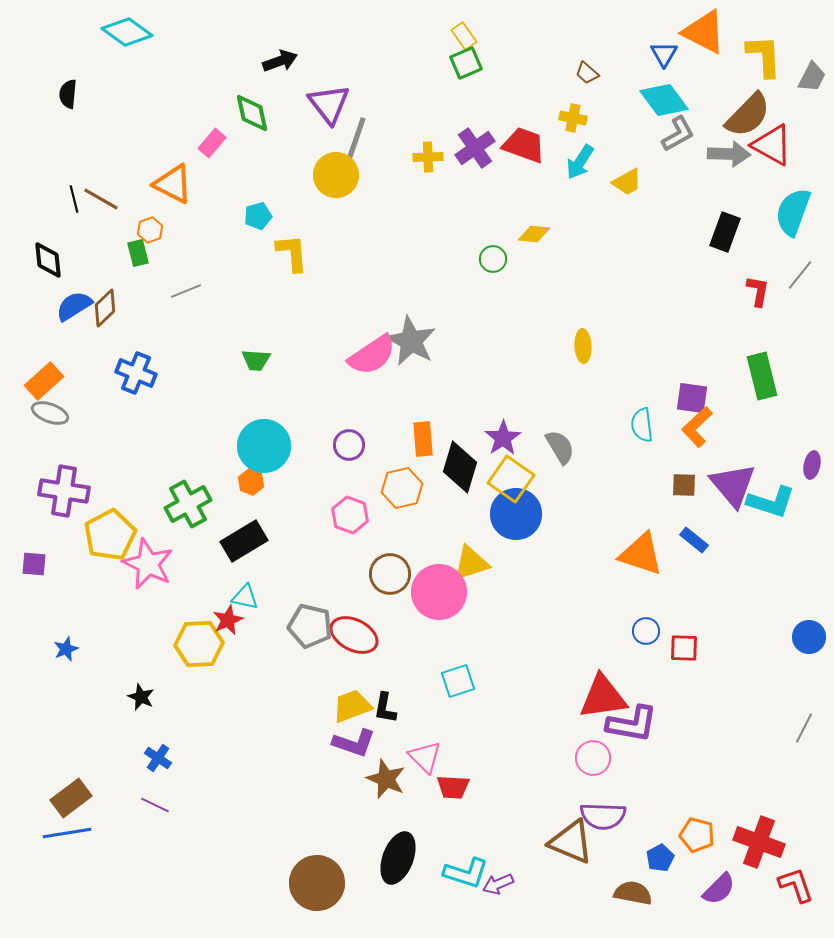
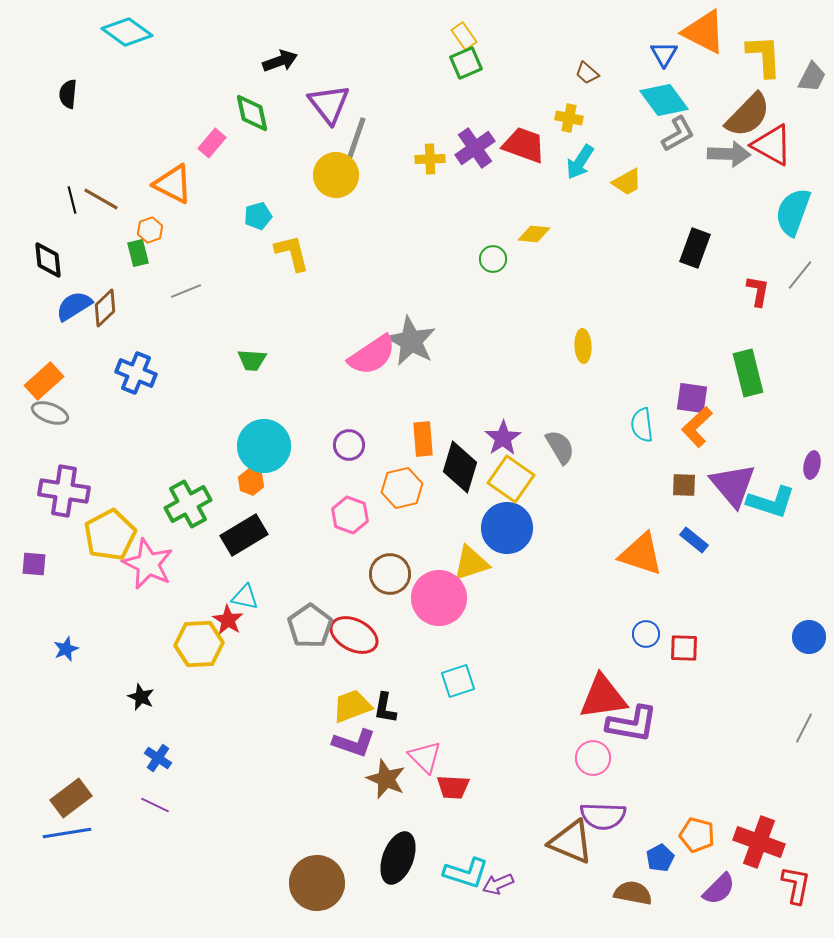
yellow cross at (573, 118): moved 4 px left
yellow cross at (428, 157): moved 2 px right, 2 px down
black line at (74, 199): moved 2 px left, 1 px down
black rectangle at (725, 232): moved 30 px left, 16 px down
yellow L-shape at (292, 253): rotated 9 degrees counterclockwise
green trapezoid at (256, 360): moved 4 px left
green rectangle at (762, 376): moved 14 px left, 3 px up
blue circle at (516, 514): moved 9 px left, 14 px down
black rectangle at (244, 541): moved 6 px up
pink circle at (439, 592): moved 6 px down
red star at (228, 620): rotated 16 degrees counterclockwise
gray pentagon at (310, 626): rotated 24 degrees clockwise
blue circle at (646, 631): moved 3 px down
red L-shape at (796, 885): rotated 30 degrees clockwise
